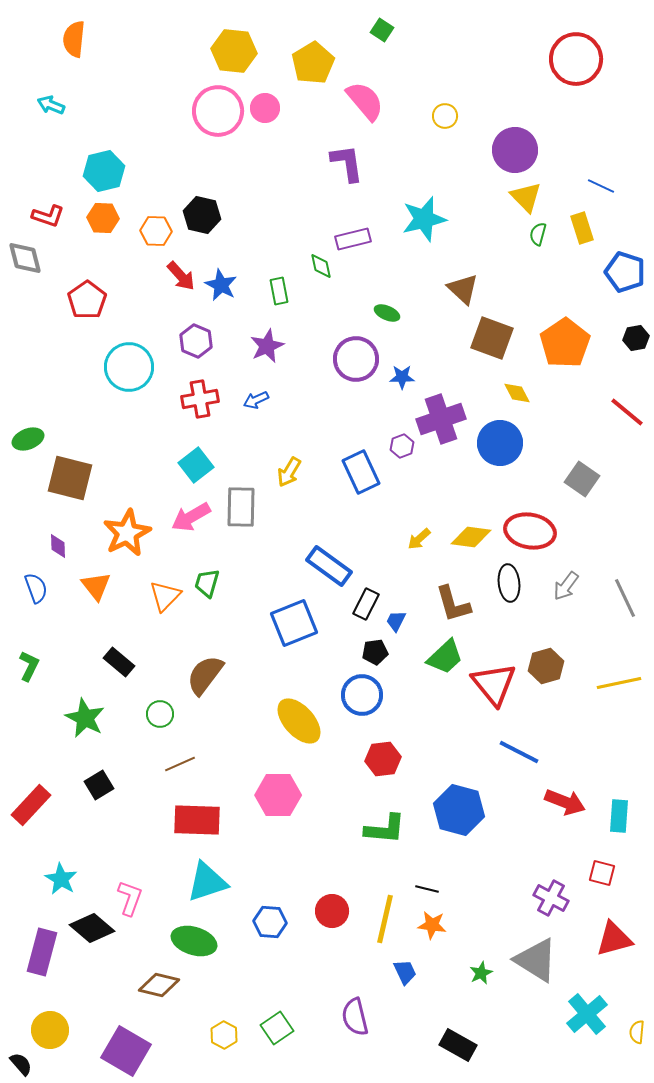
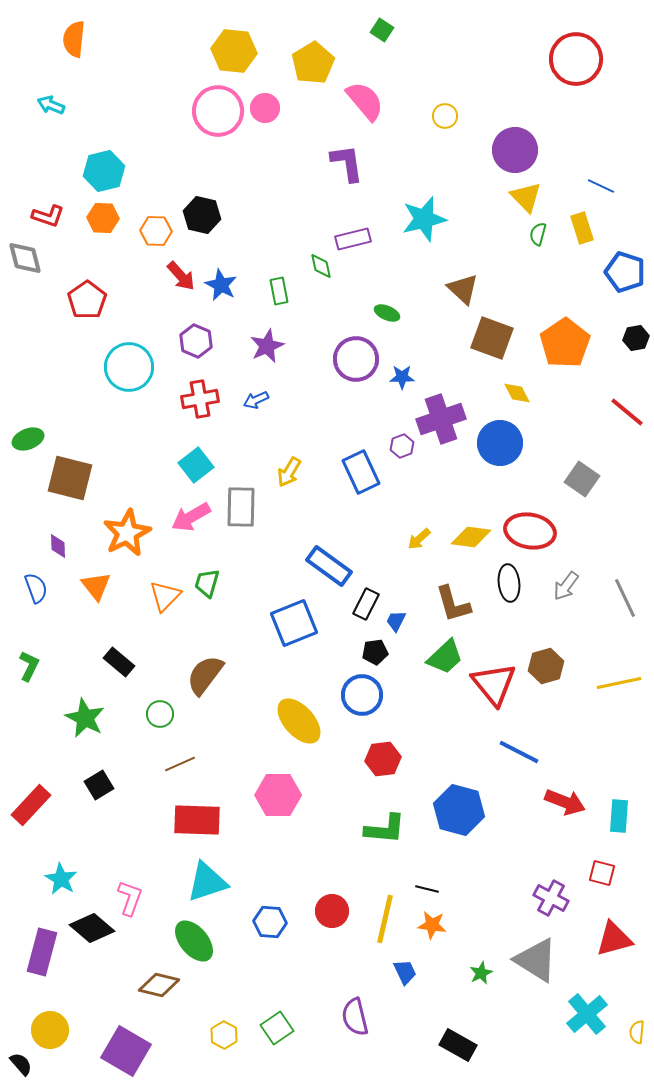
green ellipse at (194, 941): rotated 33 degrees clockwise
